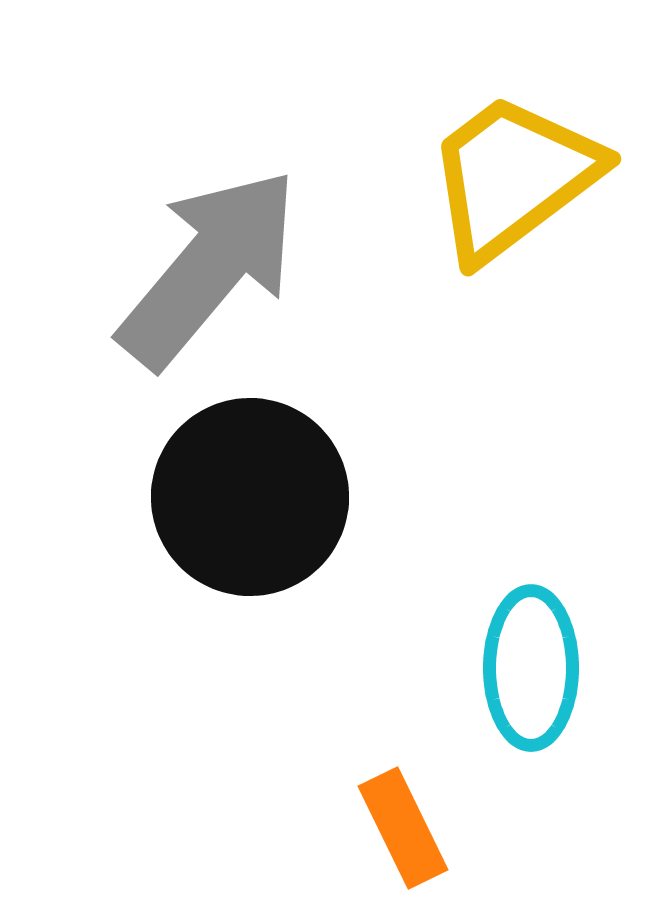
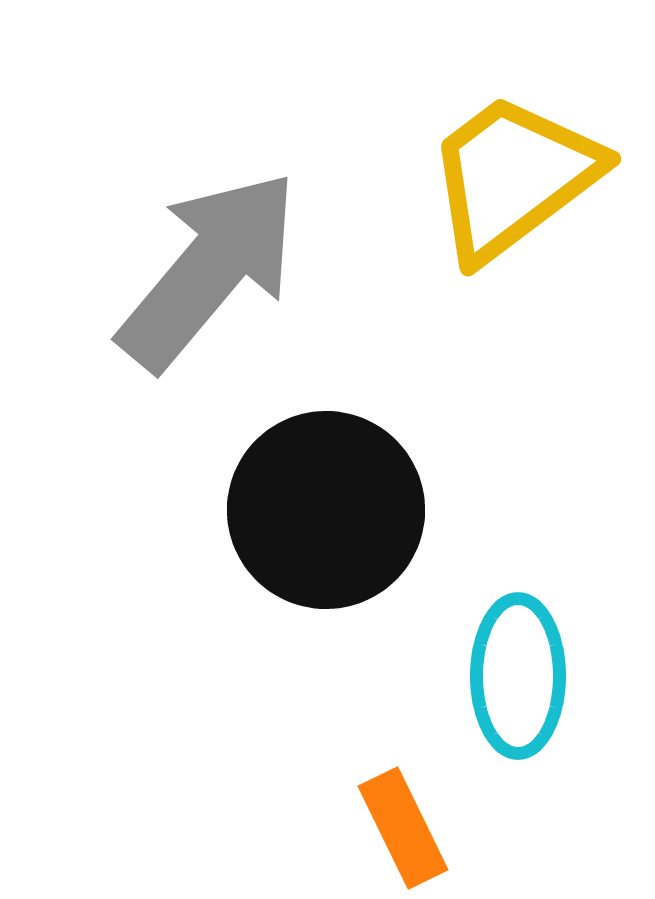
gray arrow: moved 2 px down
black circle: moved 76 px right, 13 px down
cyan ellipse: moved 13 px left, 8 px down
